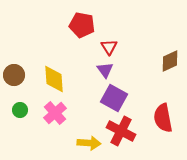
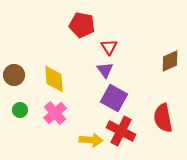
yellow arrow: moved 2 px right, 3 px up
